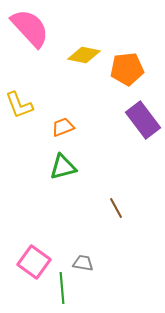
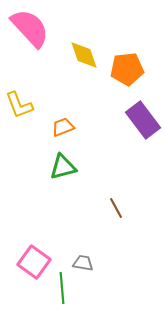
yellow diamond: rotated 60 degrees clockwise
